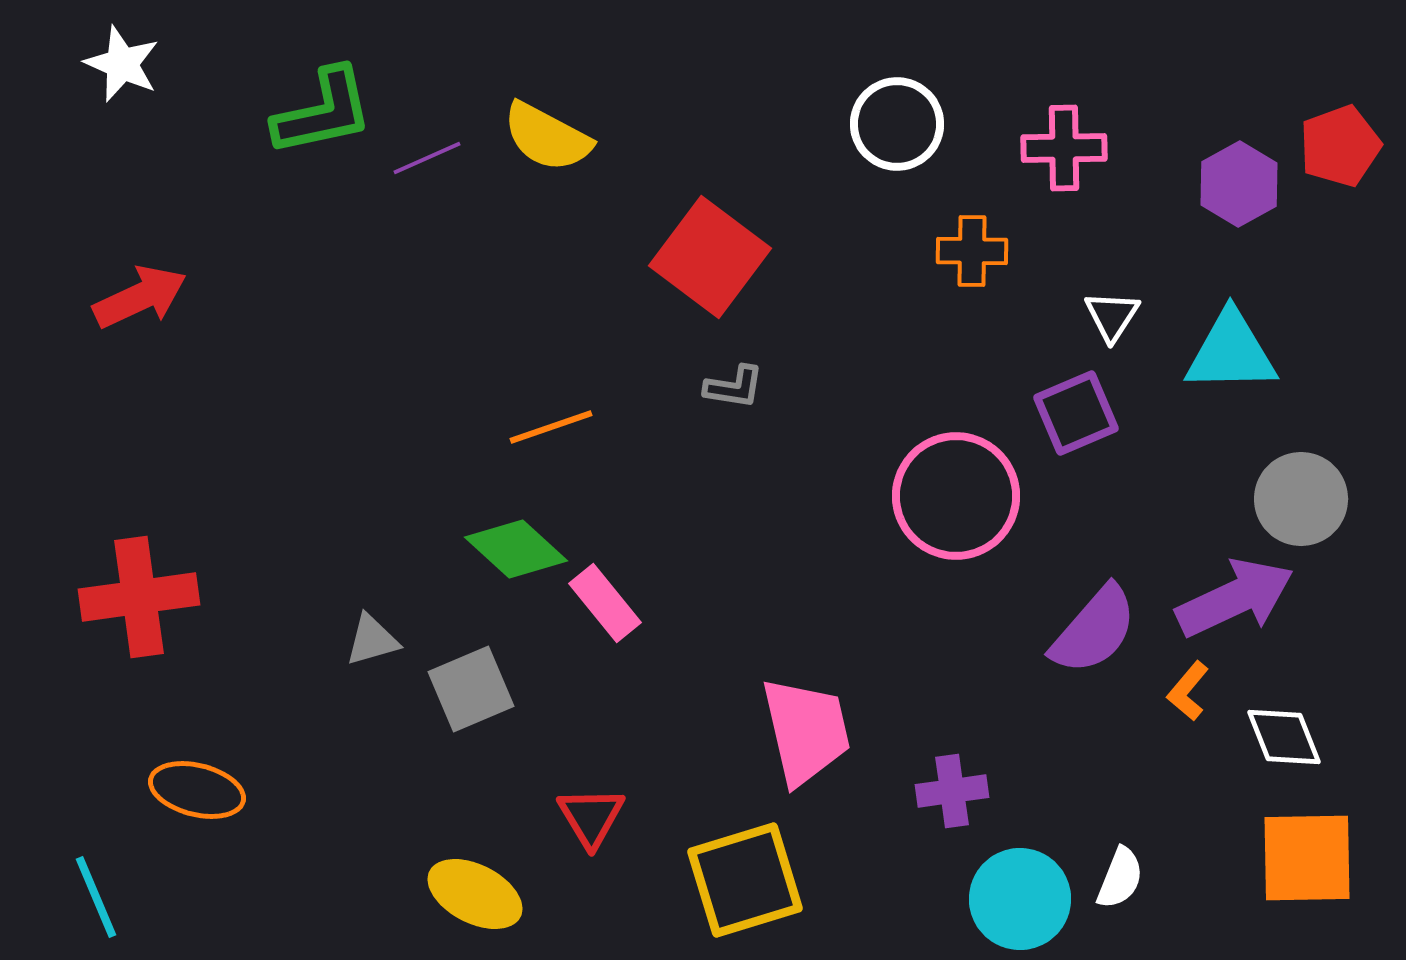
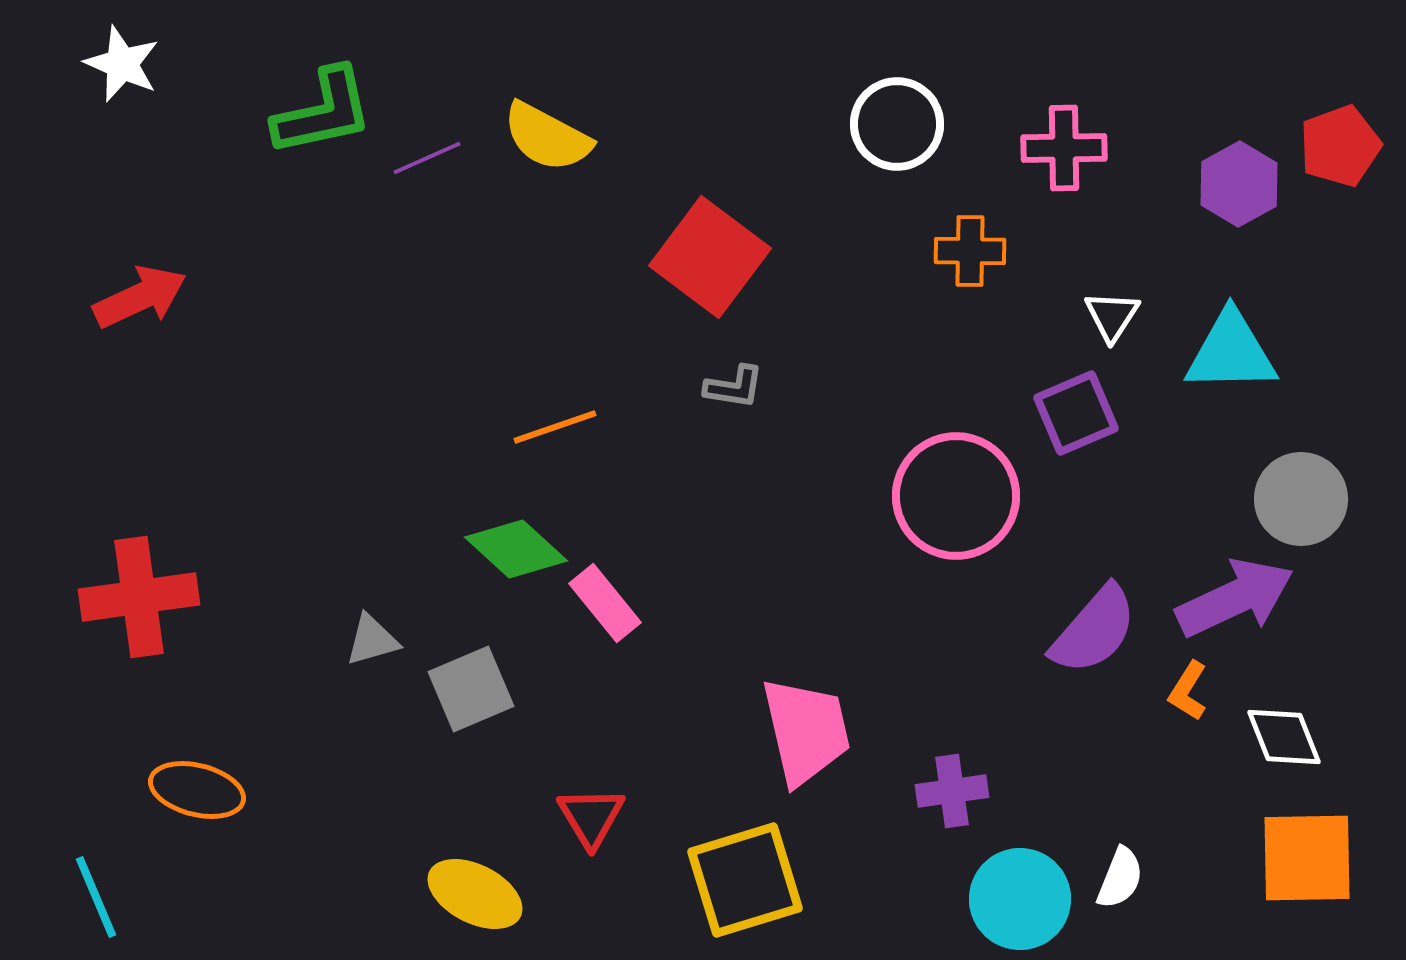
orange cross: moved 2 px left
orange line: moved 4 px right
orange L-shape: rotated 8 degrees counterclockwise
